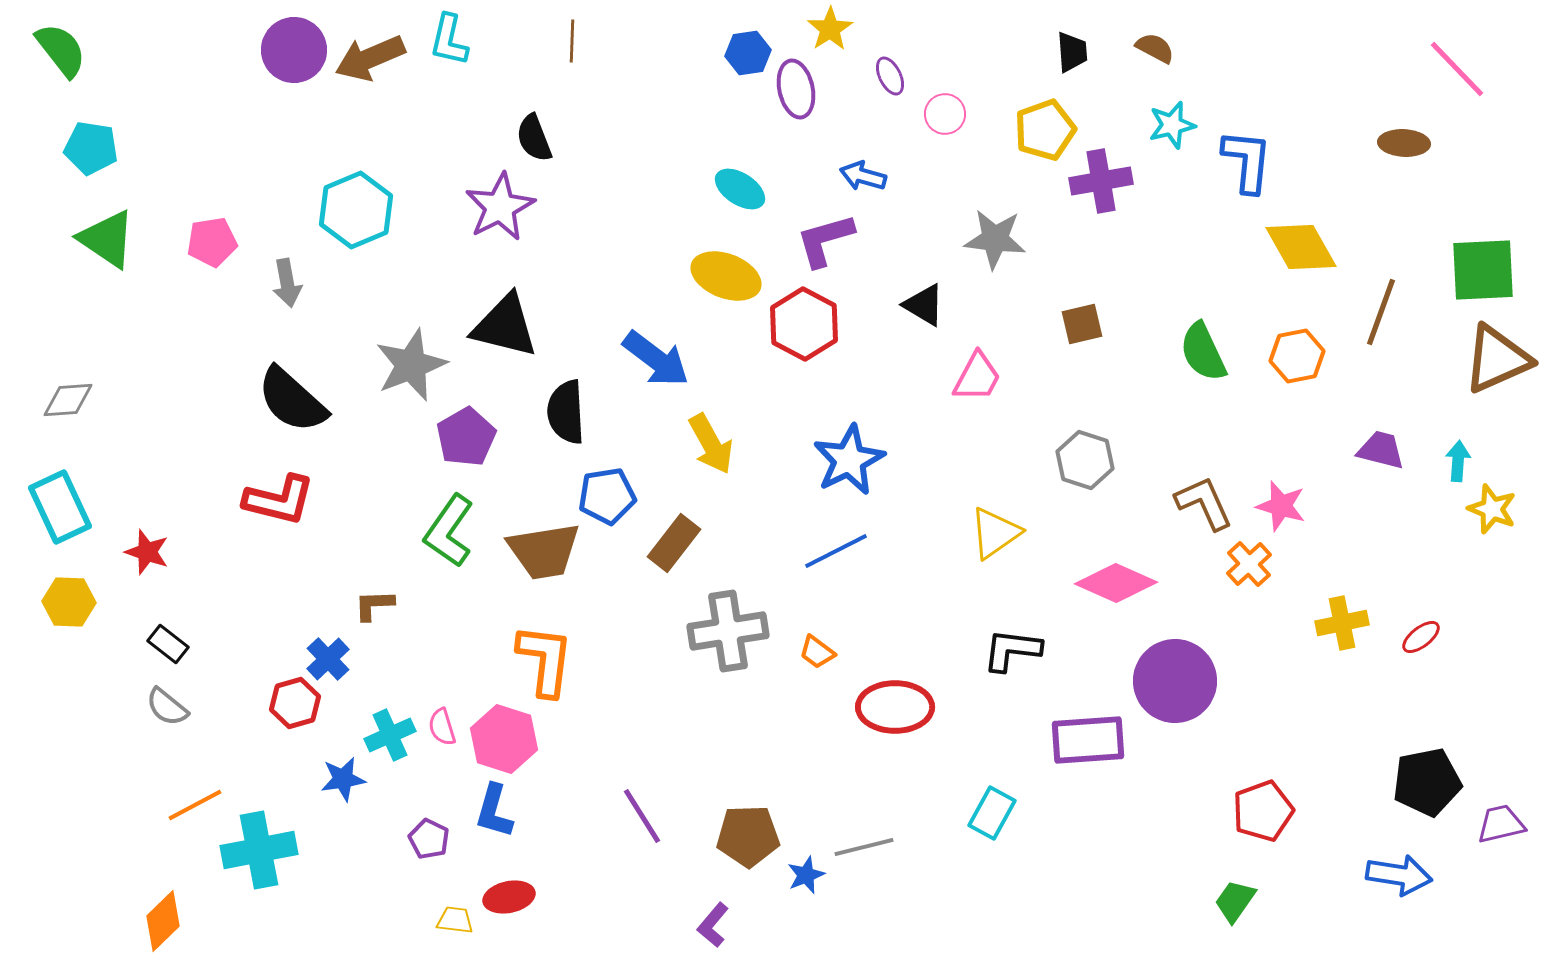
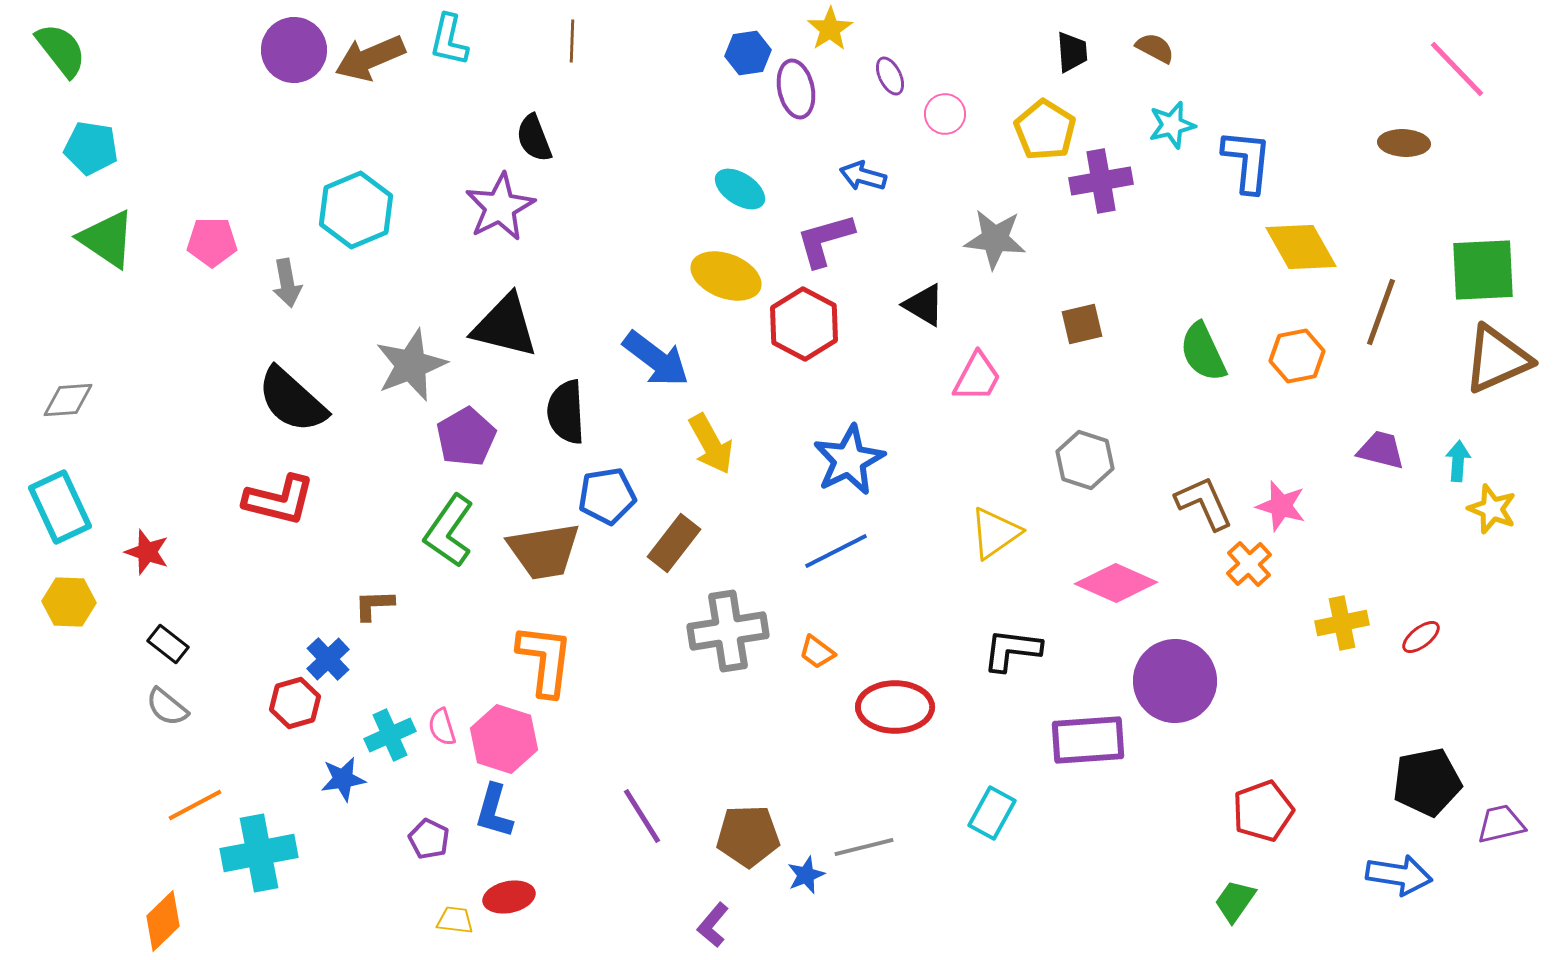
yellow pentagon at (1045, 130): rotated 20 degrees counterclockwise
pink pentagon at (212, 242): rotated 9 degrees clockwise
cyan cross at (259, 850): moved 3 px down
